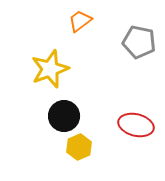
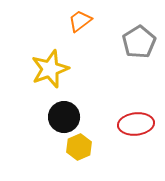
gray pentagon: rotated 28 degrees clockwise
black circle: moved 1 px down
red ellipse: moved 1 px up; rotated 20 degrees counterclockwise
